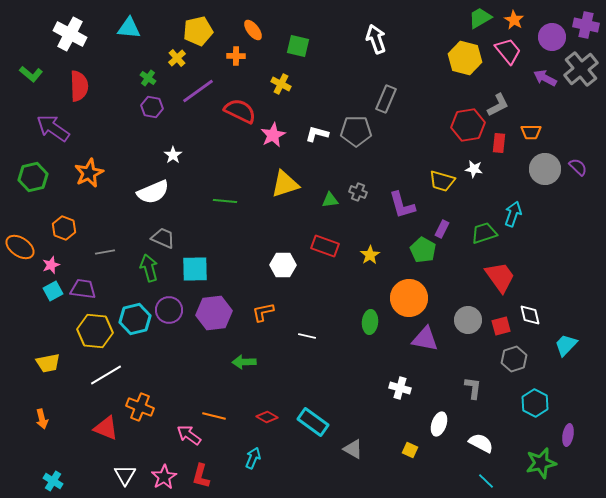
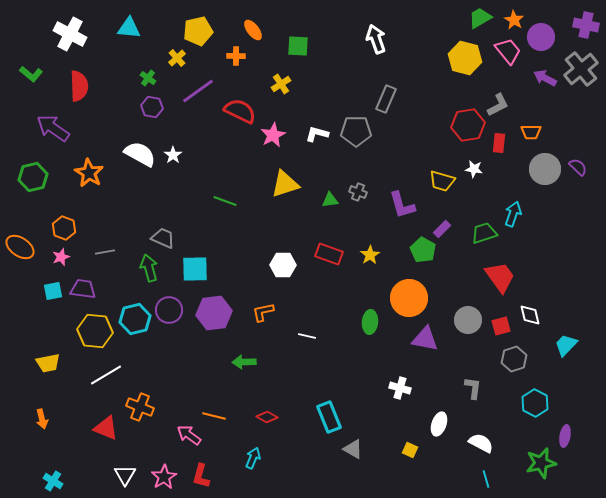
purple circle at (552, 37): moved 11 px left
green square at (298, 46): rotated 10 degrees counterclockwise
yellow cross at (281, 84): rotated 30 degrees clockwise
orange star at (89, 173): rotated 16 degrees counterclockwise
white semicircle at (153, 192): moved 13 px left, 38 px up; rotated 128 degrees counterclockwise
green line at (225, 201): rotated 15 degrees clockwise
purple rectangle at (442, 229): rotated 18 degrees clockwise
red rectangle at (325, 246): moved 4 px right, 8 px down
pink star at (51, 265): moved 10 px right, 8 px up
cyan square at (53, 291): rotated 18 degrees clockwise
cyan rectangle at (313, 422): moved 16 px right, 5 px up; rotated 32 degrees clockwise
purple ellipse at (568, 435): moved 3 px left, 1 px down
cyan line at (486, 481): moved 2 px up; rotated 30 degrees clockwise
